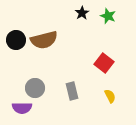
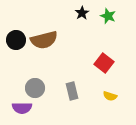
yellow semicircle: rotated 136 degrees clockwise
